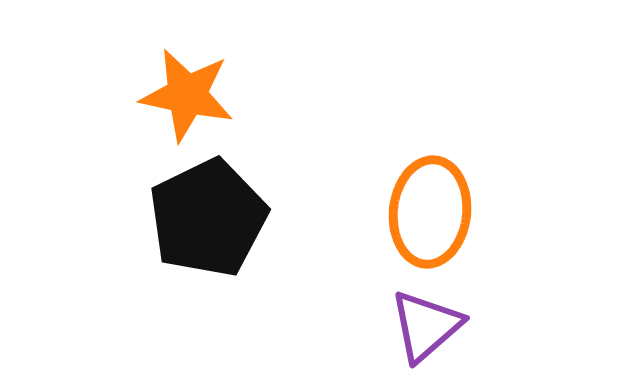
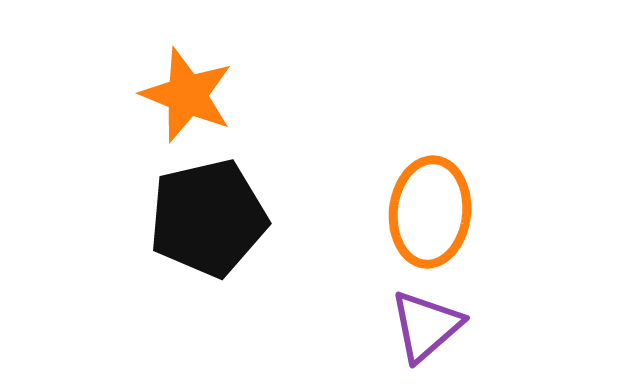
orange star: rotated 10 degrees clockwise
black pentagon: rotated 13 degrees clockwise
